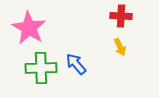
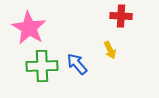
yellow arrow: moved 10 px left, 3 px down
blue arrow: moved 1 px right
green cross: moved 1 px right, 2 px up
